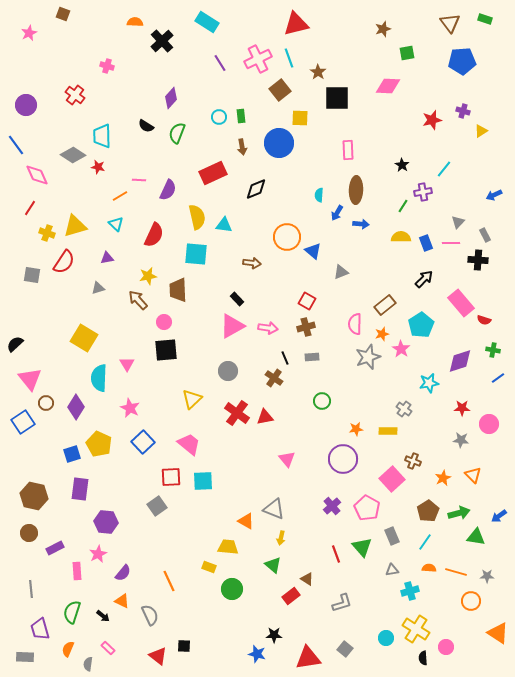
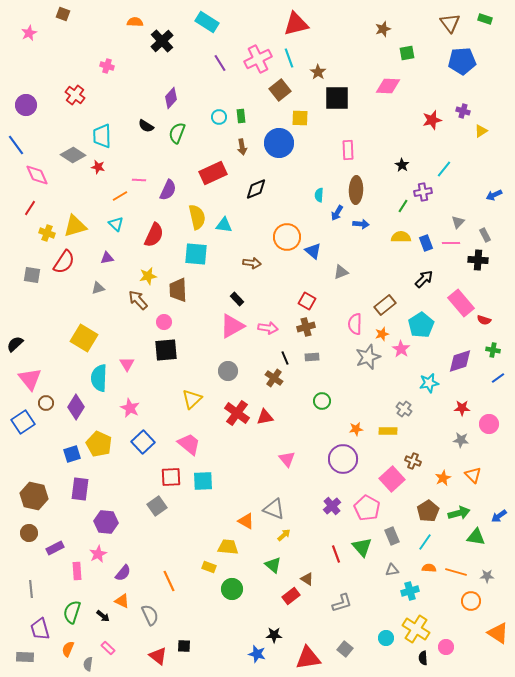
yellow arrow at (281, 538): moved 3 px right, 3 px up; rotated 144 degrees counterclockwise
